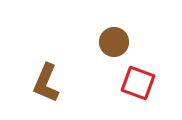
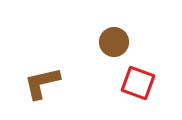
brown L-shape: moved 4 px left; rotated 54 degrees clockwise
